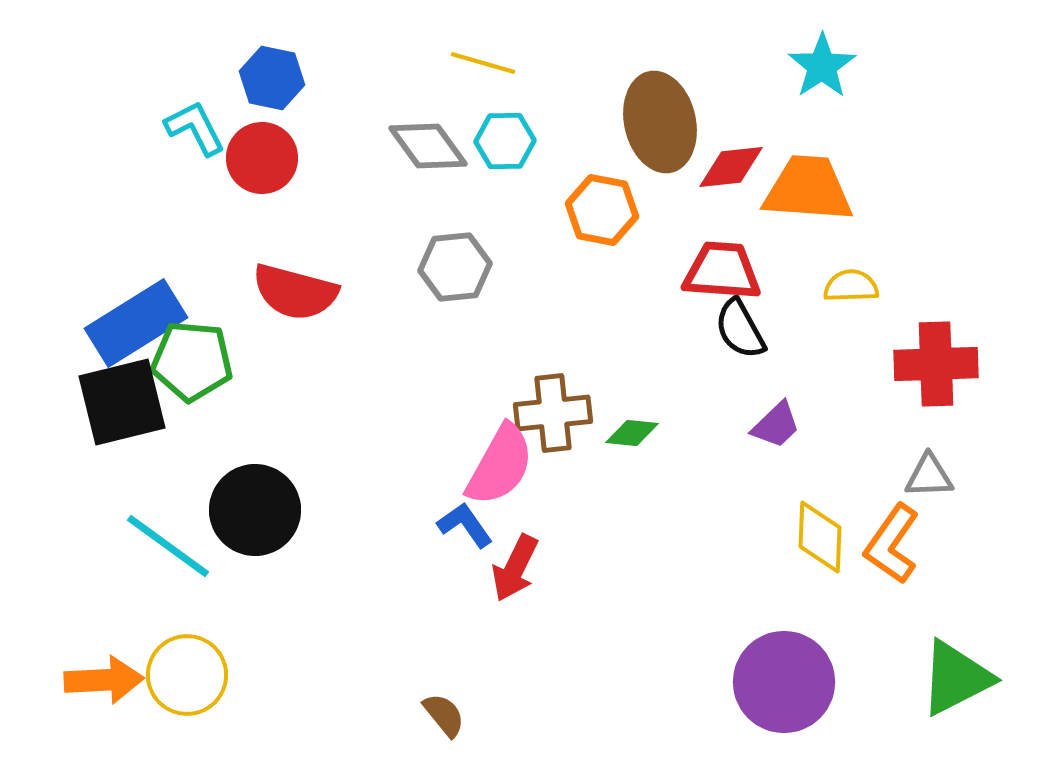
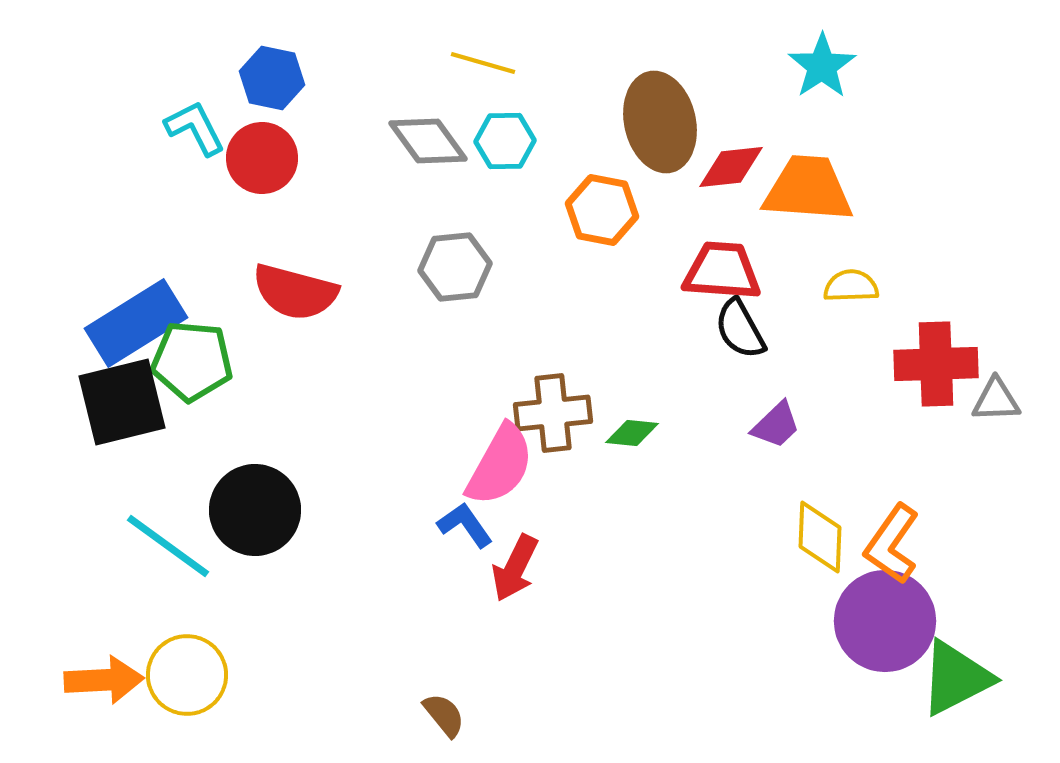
gray diamond: moved 5 px up
gray triangle: moved 67 px right, 76 px up
purple circle: moved 101 px right, 61 px up
